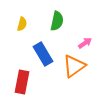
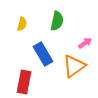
red rectangle: moved 2 px right
